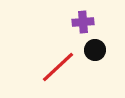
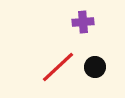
black circle: moved 17 px down
